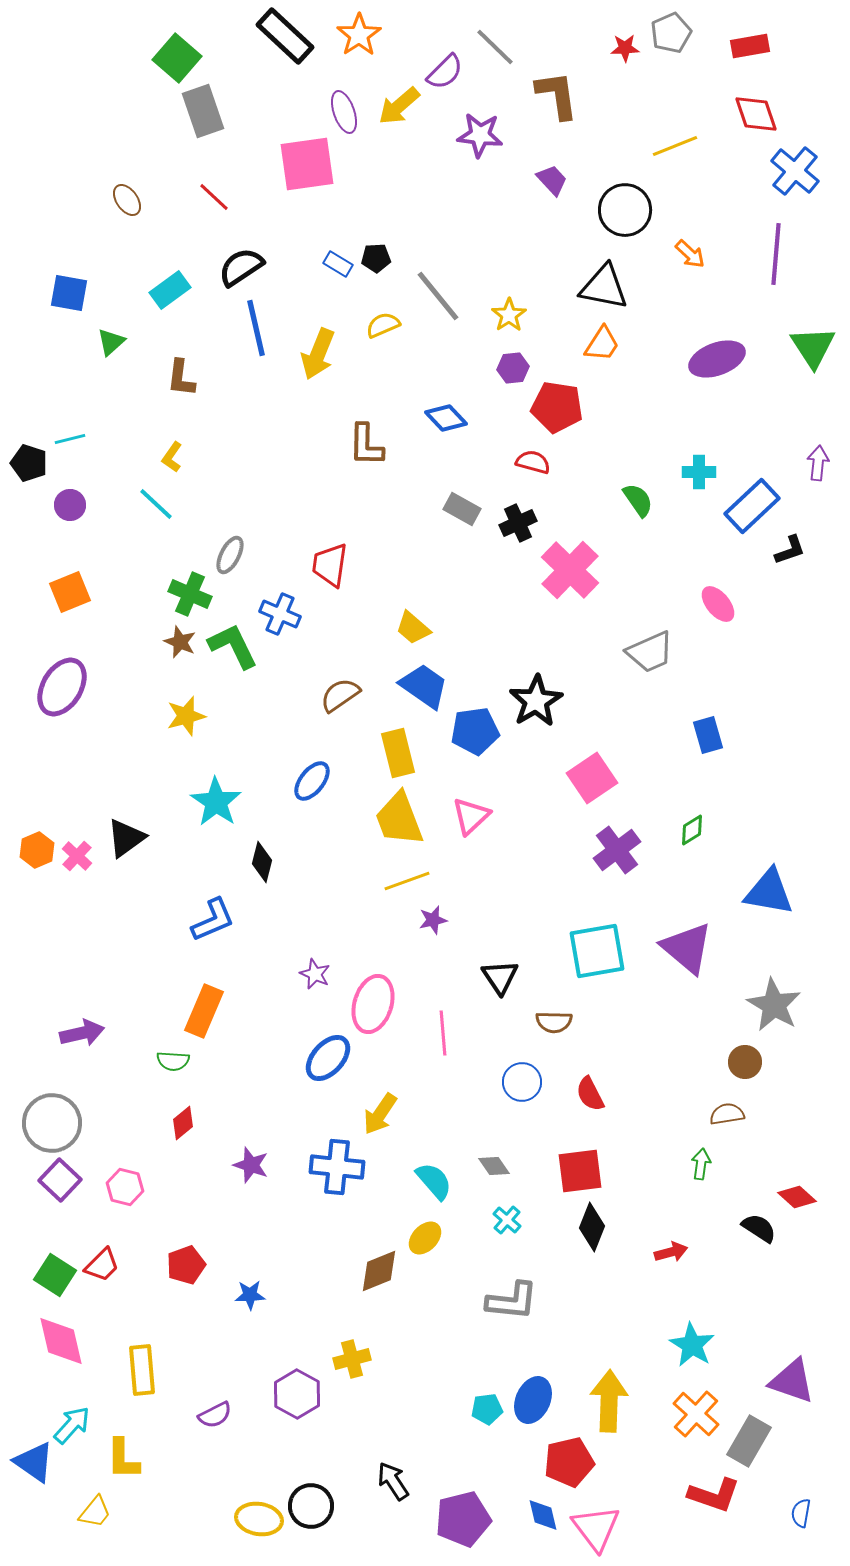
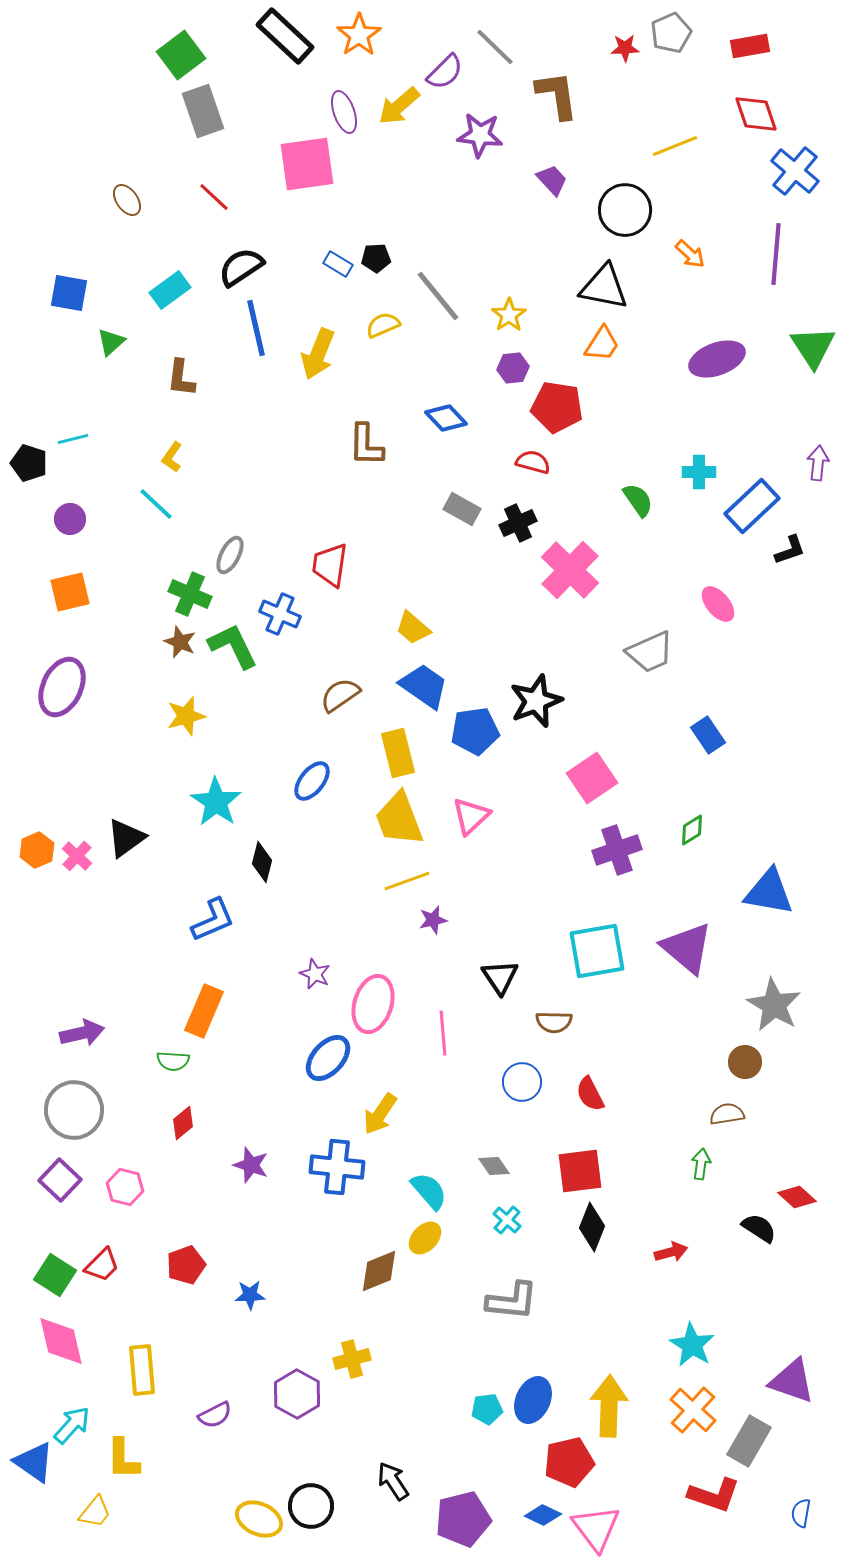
green square at (177, 58): moved 4 px right, 3 px up; rotated 12 degrees clockwise
cyan line at (70, 439): moved 3 px right
purple circle at (70, 505): moved 14 px down
orange square at (70, 592): rotated 9 degrees clockwise
purple ellipse at (62, 687): rotated 6 degrees counterclockwise
black star at (536, 701): rotated 10 degrees clockwise
blue rectangle at (708, 735): rotated 18 degrees counterclockwise
purple cross at (617, 850): rotated 18 degrees clockwise
gray circle at (52, 1123): moved 22 px right, 13 px up
cyan semicircle at (434, 1181): moved 5 px left, 10 px down
yellow arrow at (609, 1401): moved 5 px down
orange cross at (696, 1414): moved 3 px left, 4 px up
blue diamond at (543, 1515): rotated 51 degrees counterclockwise
yellow ellipse at (259, 1519): rotated 15 degrees clockwise
